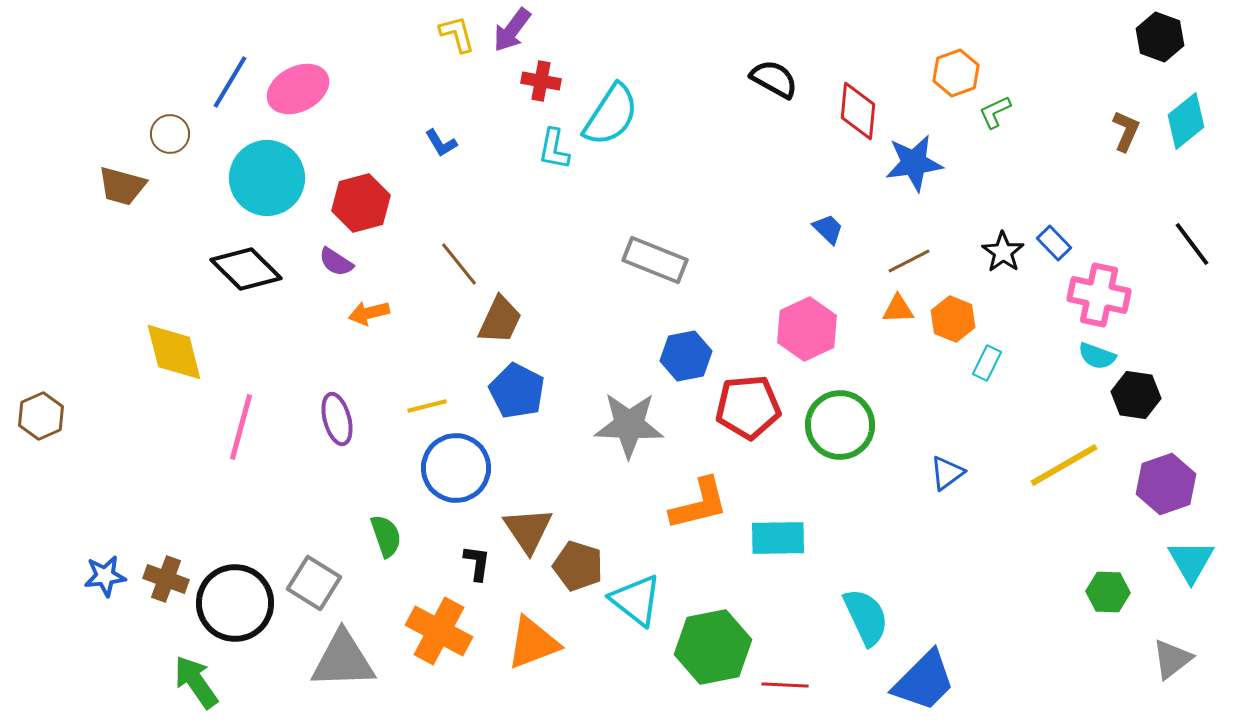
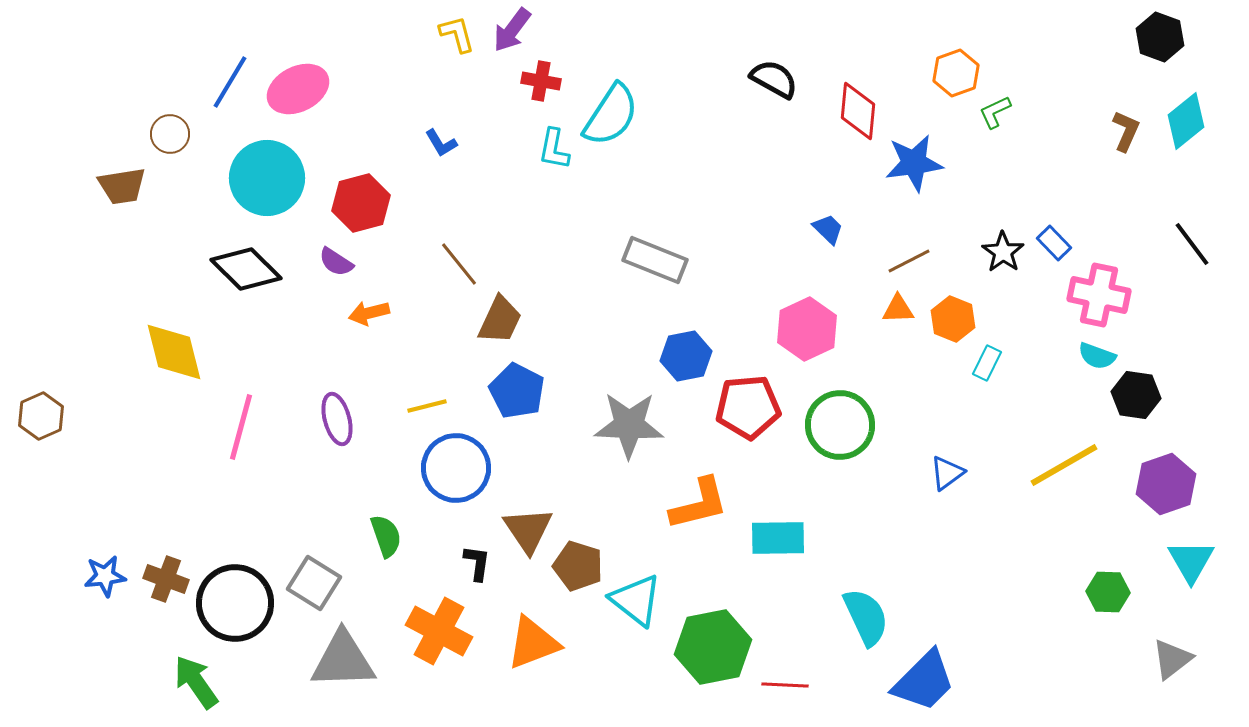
brown trapezoid at (122, 186): rotated 24 degrees counterclockwise
